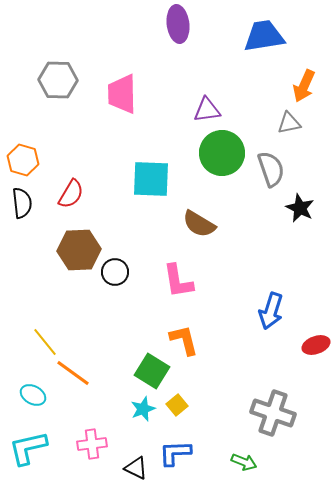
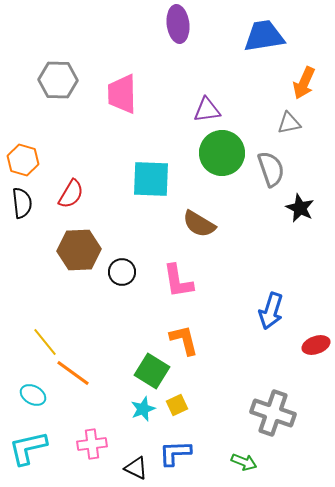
orange arrow: moved 3 px up
black circle: moved 7 px right
yellow square: rotated 15 degrees clockwise
